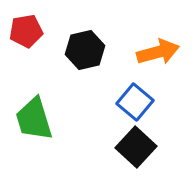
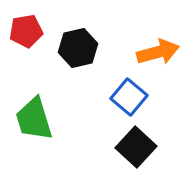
black hexagon: moved 7 px left, 2 px up
blue square: moved 6 px left, 5 px up
